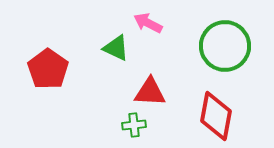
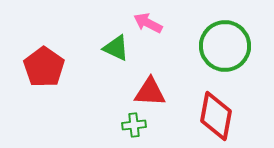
red pentagon: moved 4 px left, 2 px up
